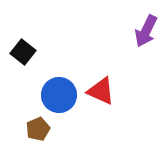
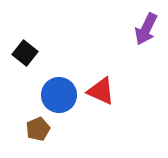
purple arrow: moved 2 px up
black square: moved 2 px right, 1 px down
